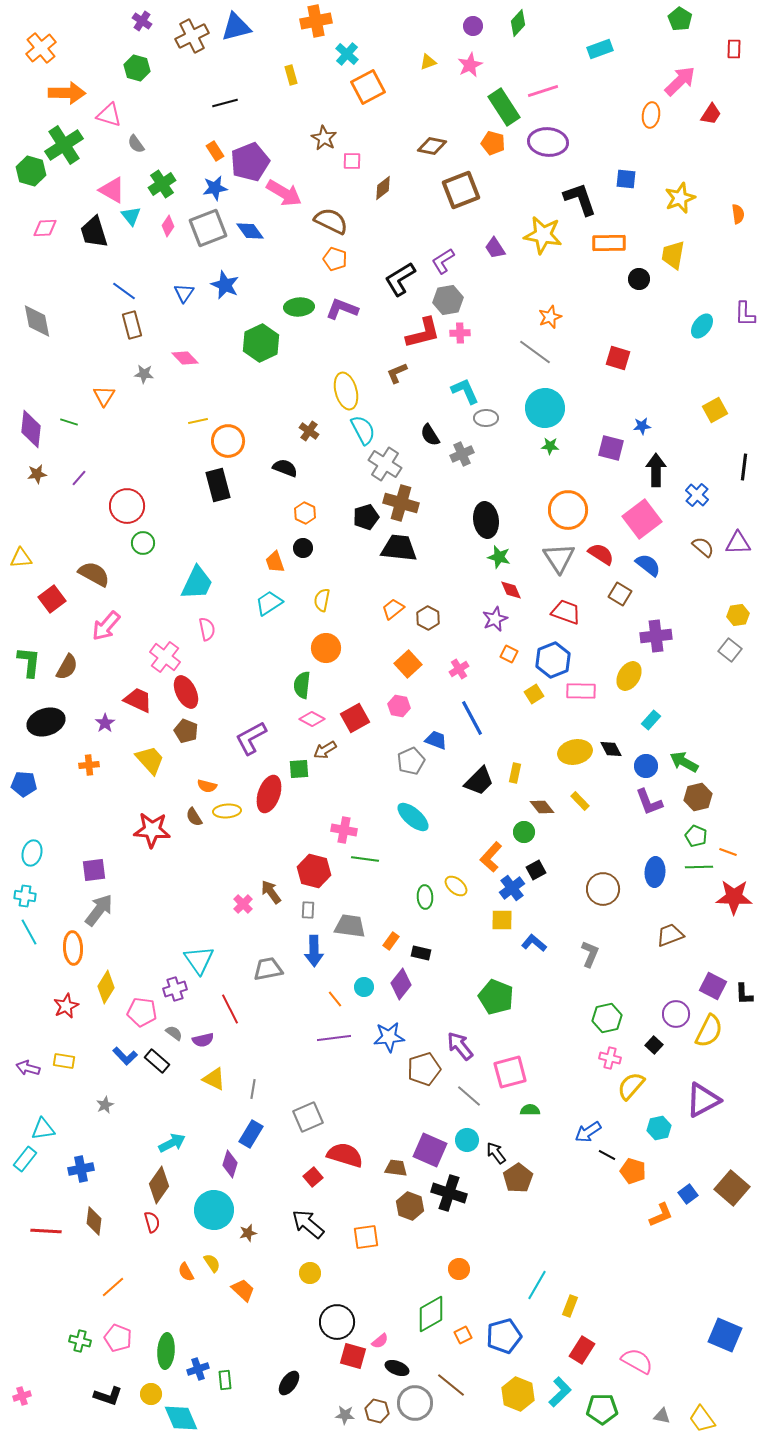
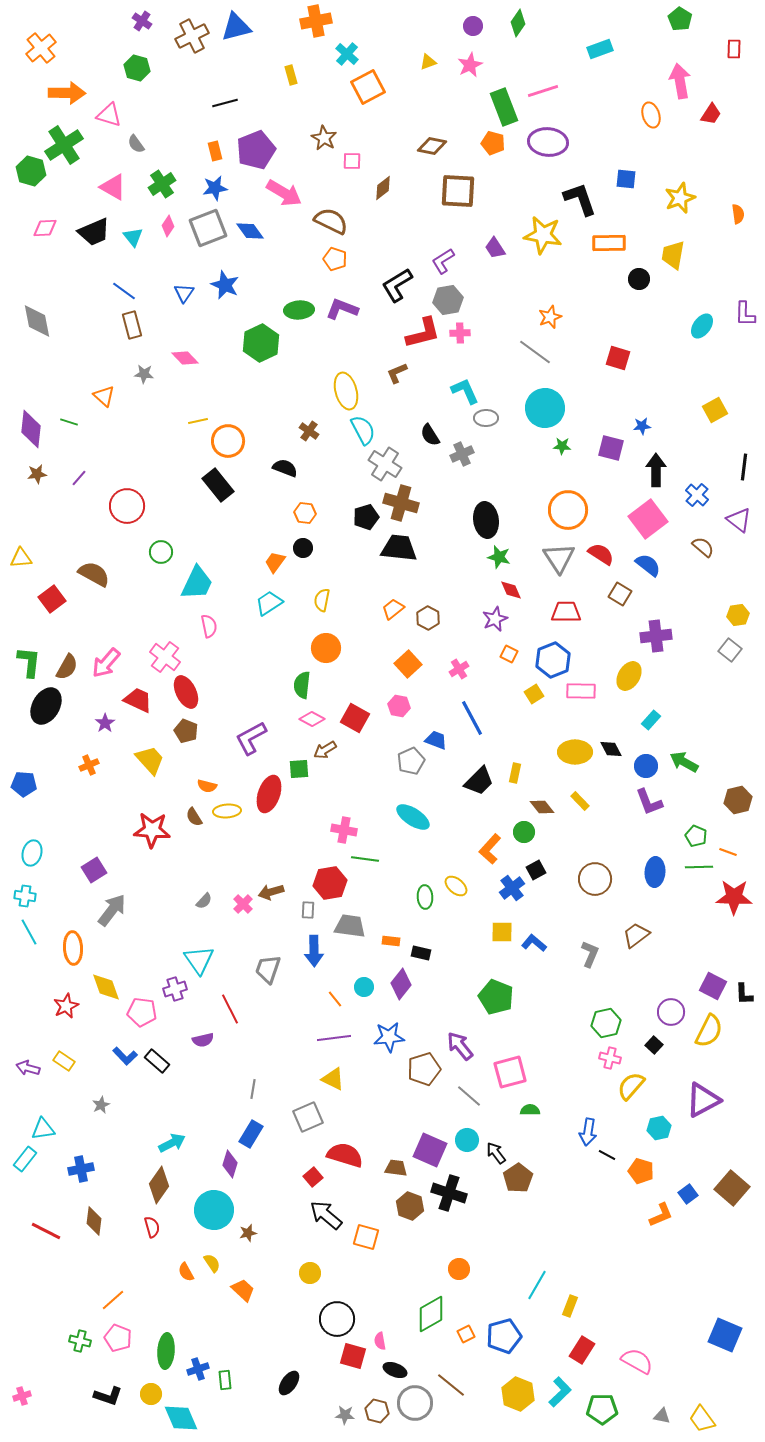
green diamond at (518, 23): rotated 8 degrees counterclockwise
pink arrow at (680, 81): rotated 56 degrees counterclockwise
green rectangle at (504, 107): rotated 12 degrees clockwise
orange ellipse at (651, 115): rotated 25 degrees counterclockwise
orange rectangle at (215, 151): rotated 18 degrees clockwise
purple pentagon at (250, 162): moved 6 px right, 12 px up
pink triangle at (112, 190): moved 1 px right, 3 px up
brown square at (461, 190): moved 3 px left, 1 px down; rotated 24 degrees clockwise
cyan triangle at (131, 216): moved 2 px right, 21 px down
black trapezoid at (94, 232): rotated 96 degrees counterclockwise
black L-shape at (400, 279): moved 3 px left, 6 px down
green ellipse at (299, 307): moved 3 px down
orange triangle at (104, 396): rotated 20 degrees counterclockwise
green star at (550, 446): moved 12 px right
black rectangle at (218, 485): rotated 24 degrees counterclockwise
orange hexagon at (305, 513): rotated 20 degrees counterclockwise
pink square at (642, 519): moved 6 px right
green circle at (143, 543): moved 18 px right, 9 px down
purple triangle at (738, 543): moved 1 px right, 23 px up; rotated 40 degrees clockwise
orange trapezoid at (275, 562): rotated 55 degrees clockwise
red trapezoid at (566, 612): rotated 20 degrees counterclockwise
pink arrow at (106, 626): moved 37 px down
pink semicircle at (207, 629): moved 2 px right, 3 px up
red square at (355, 718): rotated 32 degrees counterclockwise
black ellipse at (46, 722): moved 16 px up; rotated 42 degrees counterclockwise
yellow ellipse at (575, 752): rotated 12 degrees clockwise
orange cross at (89, 765): rotated 18 degrees counterclockwise
brown hexagon at (698, 797): moved 40 px right, 3 px down
cyan ellipse at (413, 817): rotated 8 degrees counterclockwise
orange L-shape at (491, 857): moved 1 px left, 8 px up
purple square at (94, 870): rotated 25 degrees counterclockwise
red hexagon at (314, 871): moved 16 px right, 12 px down; rotated 24 degrees counterclockwise
brown circle at (603, 889): moved 8 px left, 10 px up
brown arrow at (271, 892): rotated 70 degrees counterclockwise
gray arrow at (99, 910): moved 13 px right
yellow square at (502, 920): moved 12 px down
brown trapezoid at (670, 935): moved 34 px left; rotated 16 degrees counterclockwise
orange rectangle at (391, 941): rotated 60 degrees clockwise
gray trapezoid at (268, 969): rotated 60 degrees counterclockwise
yellow diamond at (106, 987): rotated 52 degrees counterclockwise
purple circle at (676, 1014): moved 5 px left, 2 px up
green hexagon at (607, 1018): moved 1 px left, 5 px down
gray semicircle at (174, 1033): moved 30 px right, 132 px up; rotated 96 degrees clockwise
yellow rectangle at (64, 1061): rotated 25 degrees clockwise
yellow triangle at (214, 1079): moved 119 px right
gray star at (105, 1105): moved 4 px left
blue arrow at (588, 1132): rotated 48 degrees counterclockwise
orange pentagon at (633, 1171): moved 8 px right
red semicircle at (152, 1222): moved 5 px down
black arrow at (308, 1224): moved 18 px right, 9 px up
red line at (46, 1231): rotated 24 degrees clockwise
orange square at (366, 1237): rotated 24 degrees clockwise
orange line at (113, 1287): moved 13 px down
black circle at (337, 1322): moved 3 px up
orange square at (463, 1335): moved 3 px right, 1 px up
pink semicircle at (380, 1341): rotated 120 degrees clockwise
black ellipse at (397, 1368): moved 2 px left, 2 px down
